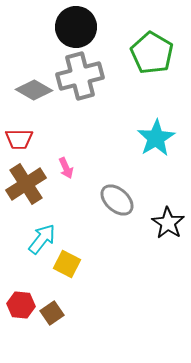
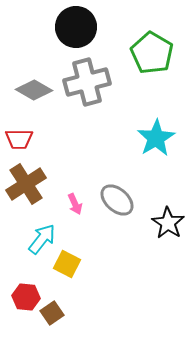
gray cross: moved 7 px right, 6 px down
pink arrow: moved 9 px right, 36 px down
red hexagon: moved 5 px right, 8 px up
